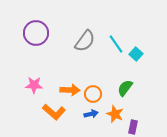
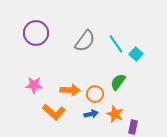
green semicircle: moved 7 px left, 6 px up
orange circle: moved 2 px right
